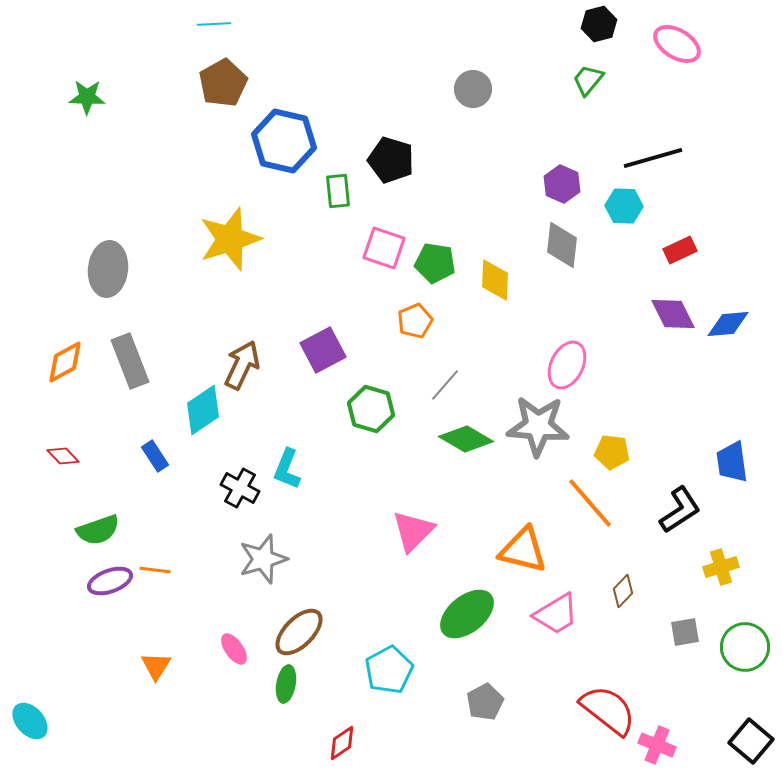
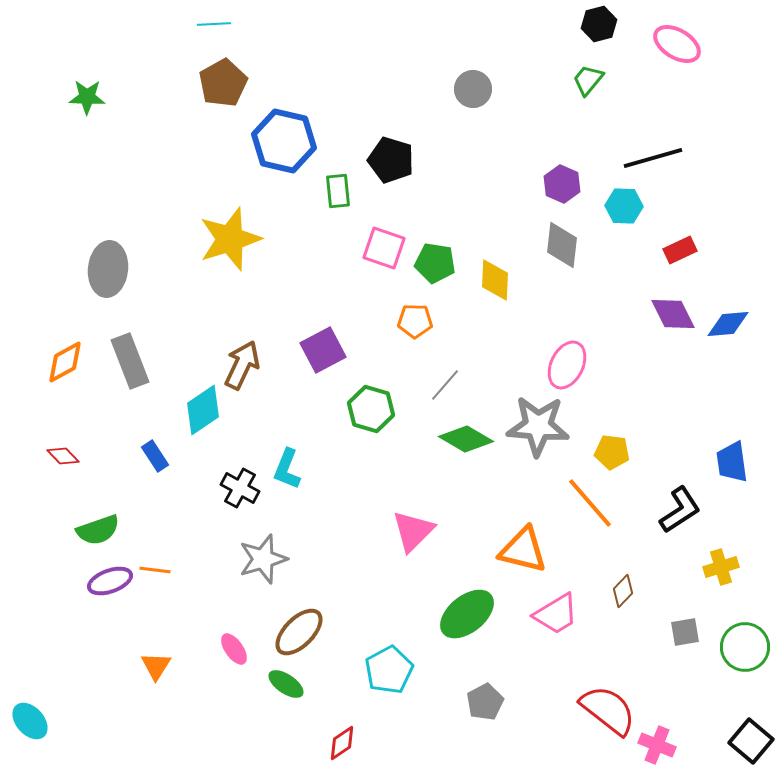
orange pentagon at (415, 321): rotated 24 degrees clockwise
green ellipse at (286, 684): rotated 66 degrees counterclockwise
